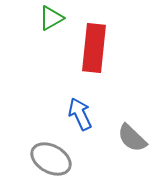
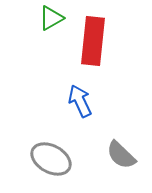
red rectangle: moved 1 px left, 7 px up
blue arrow: moved 13 px up
gray semicircle: moved 11 px left, 17 px down
